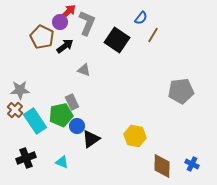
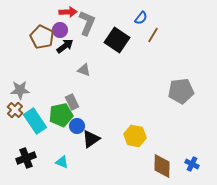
red arrow: rotated 42 degrees clockwise
purple circle: moved 8 px down
